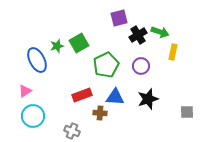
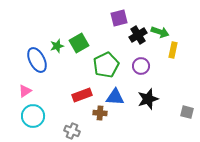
yellow rectangle: moved 2 px up
gray square: rotated 16 degrees clockwise
